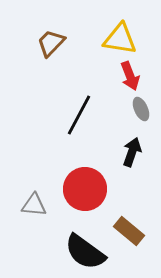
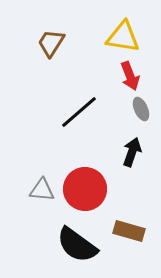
yellow triangle: moved 3 px right, 2 px up
brown trapezoid: rotated 12 degrees counterclockwise
black line: moved 3 px up; rotated 21 degrees clockwise
gray triangle: moved 8 px right, 15 px up
brown rectangle: rotated 24 degrees counterclockwise
black semicircle: moved 8 px left, 7 px up
